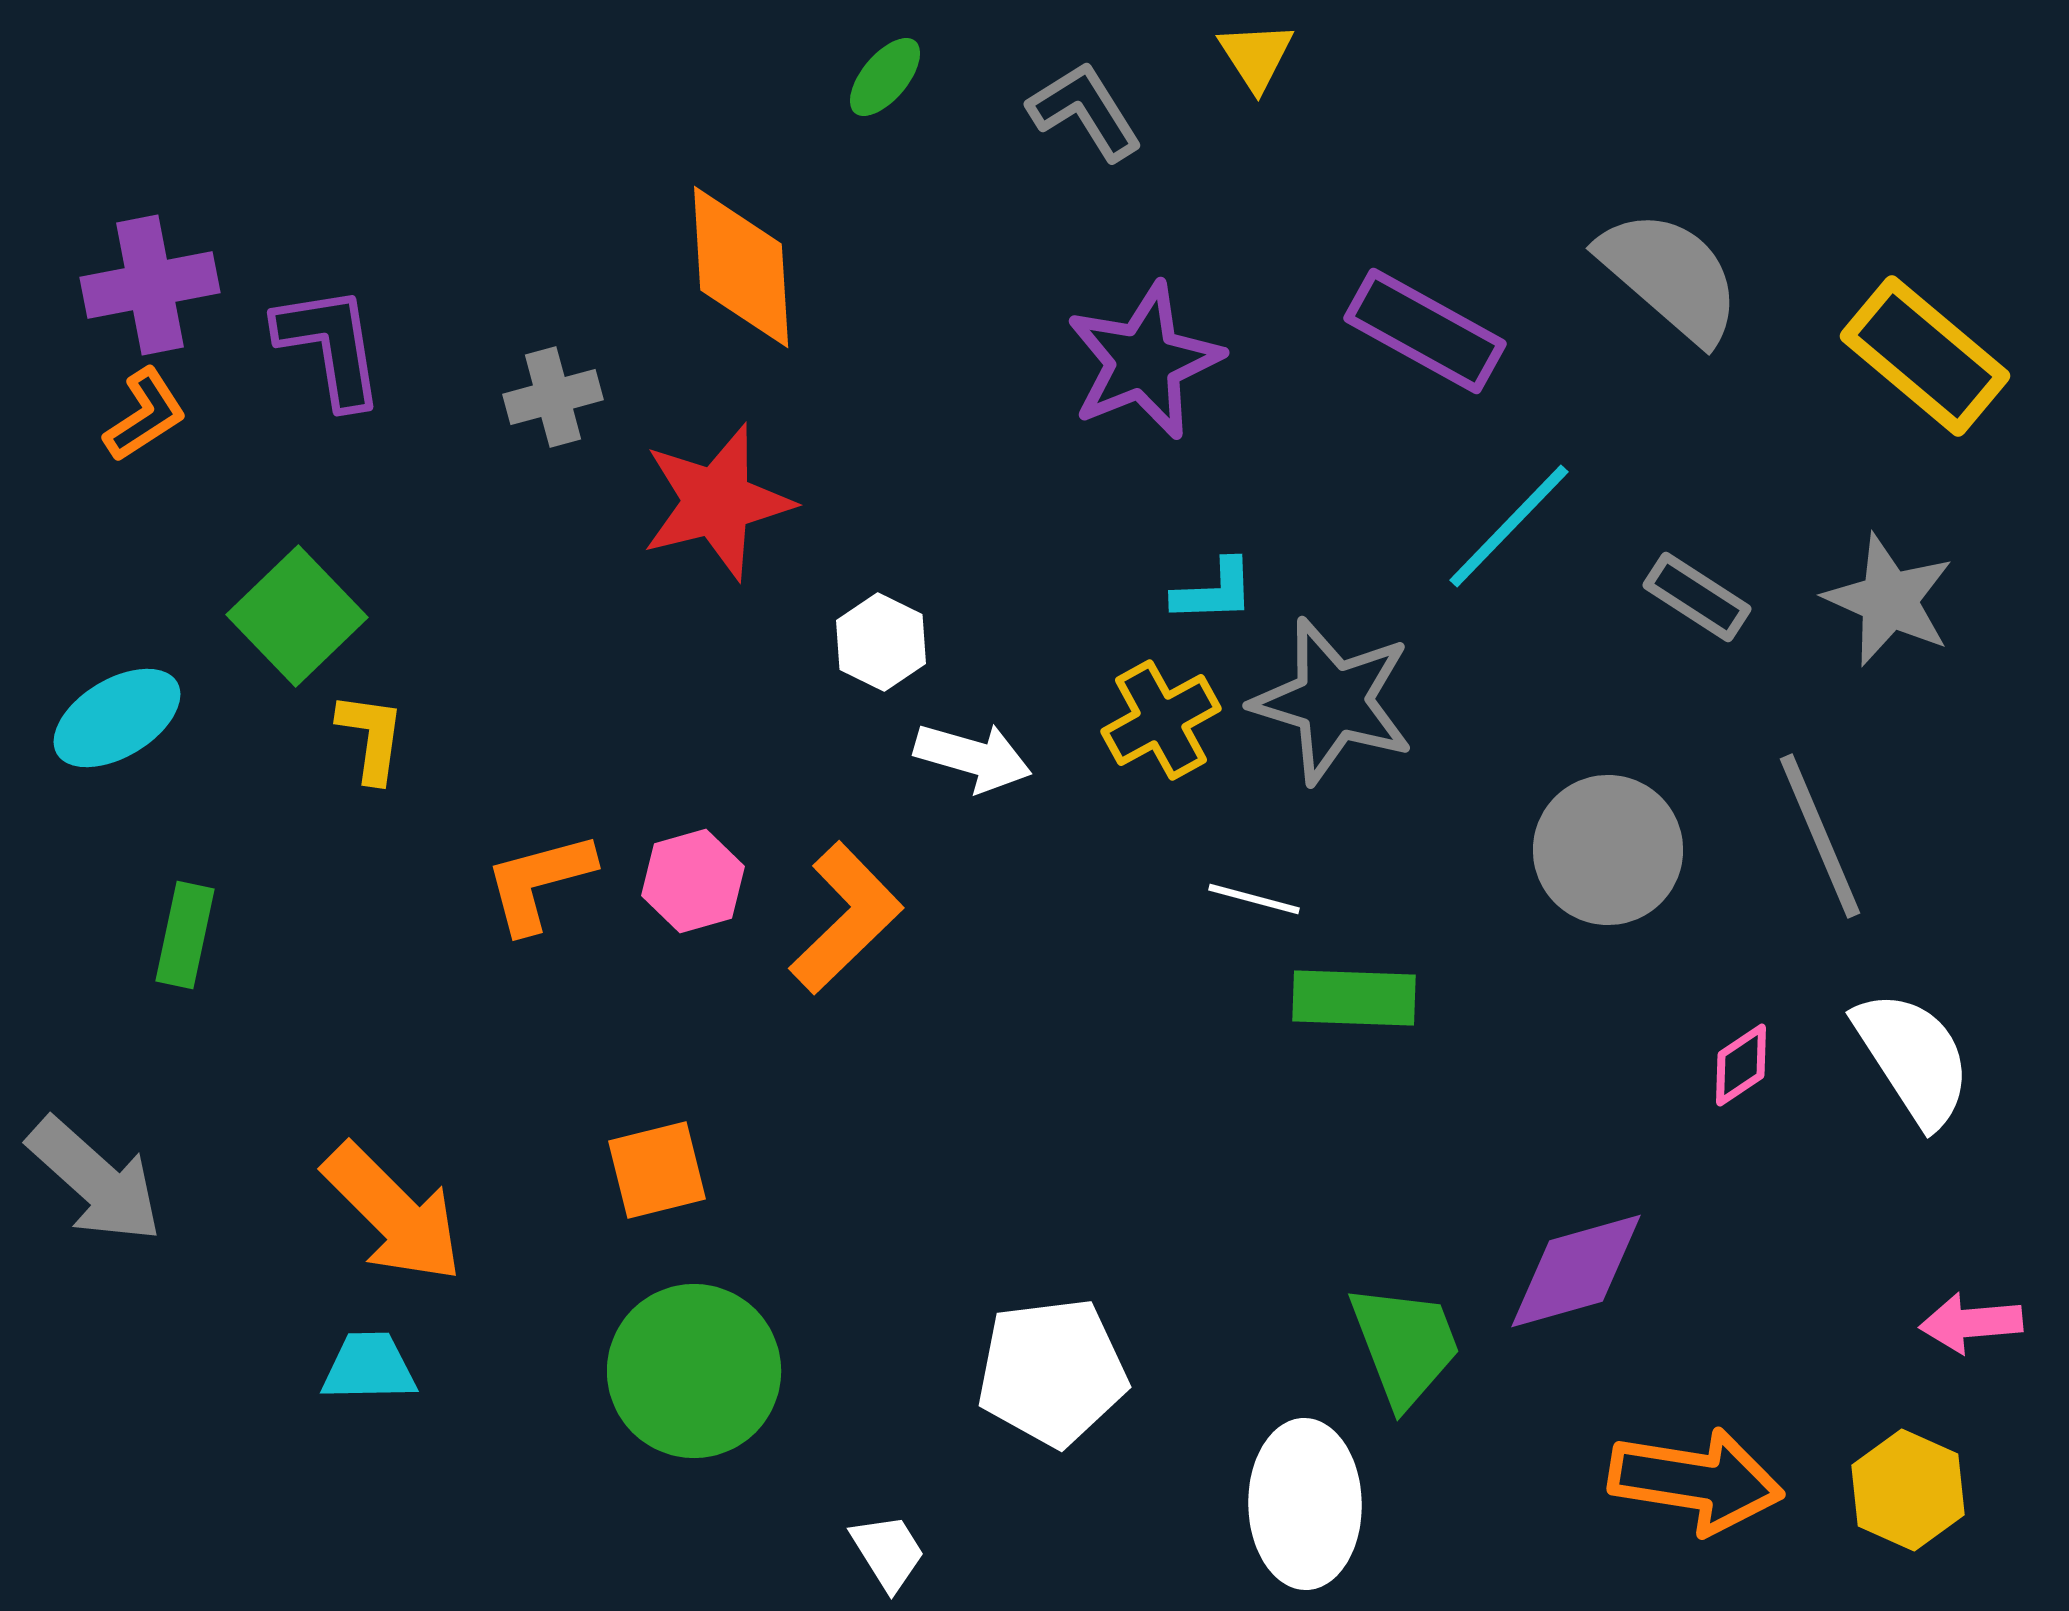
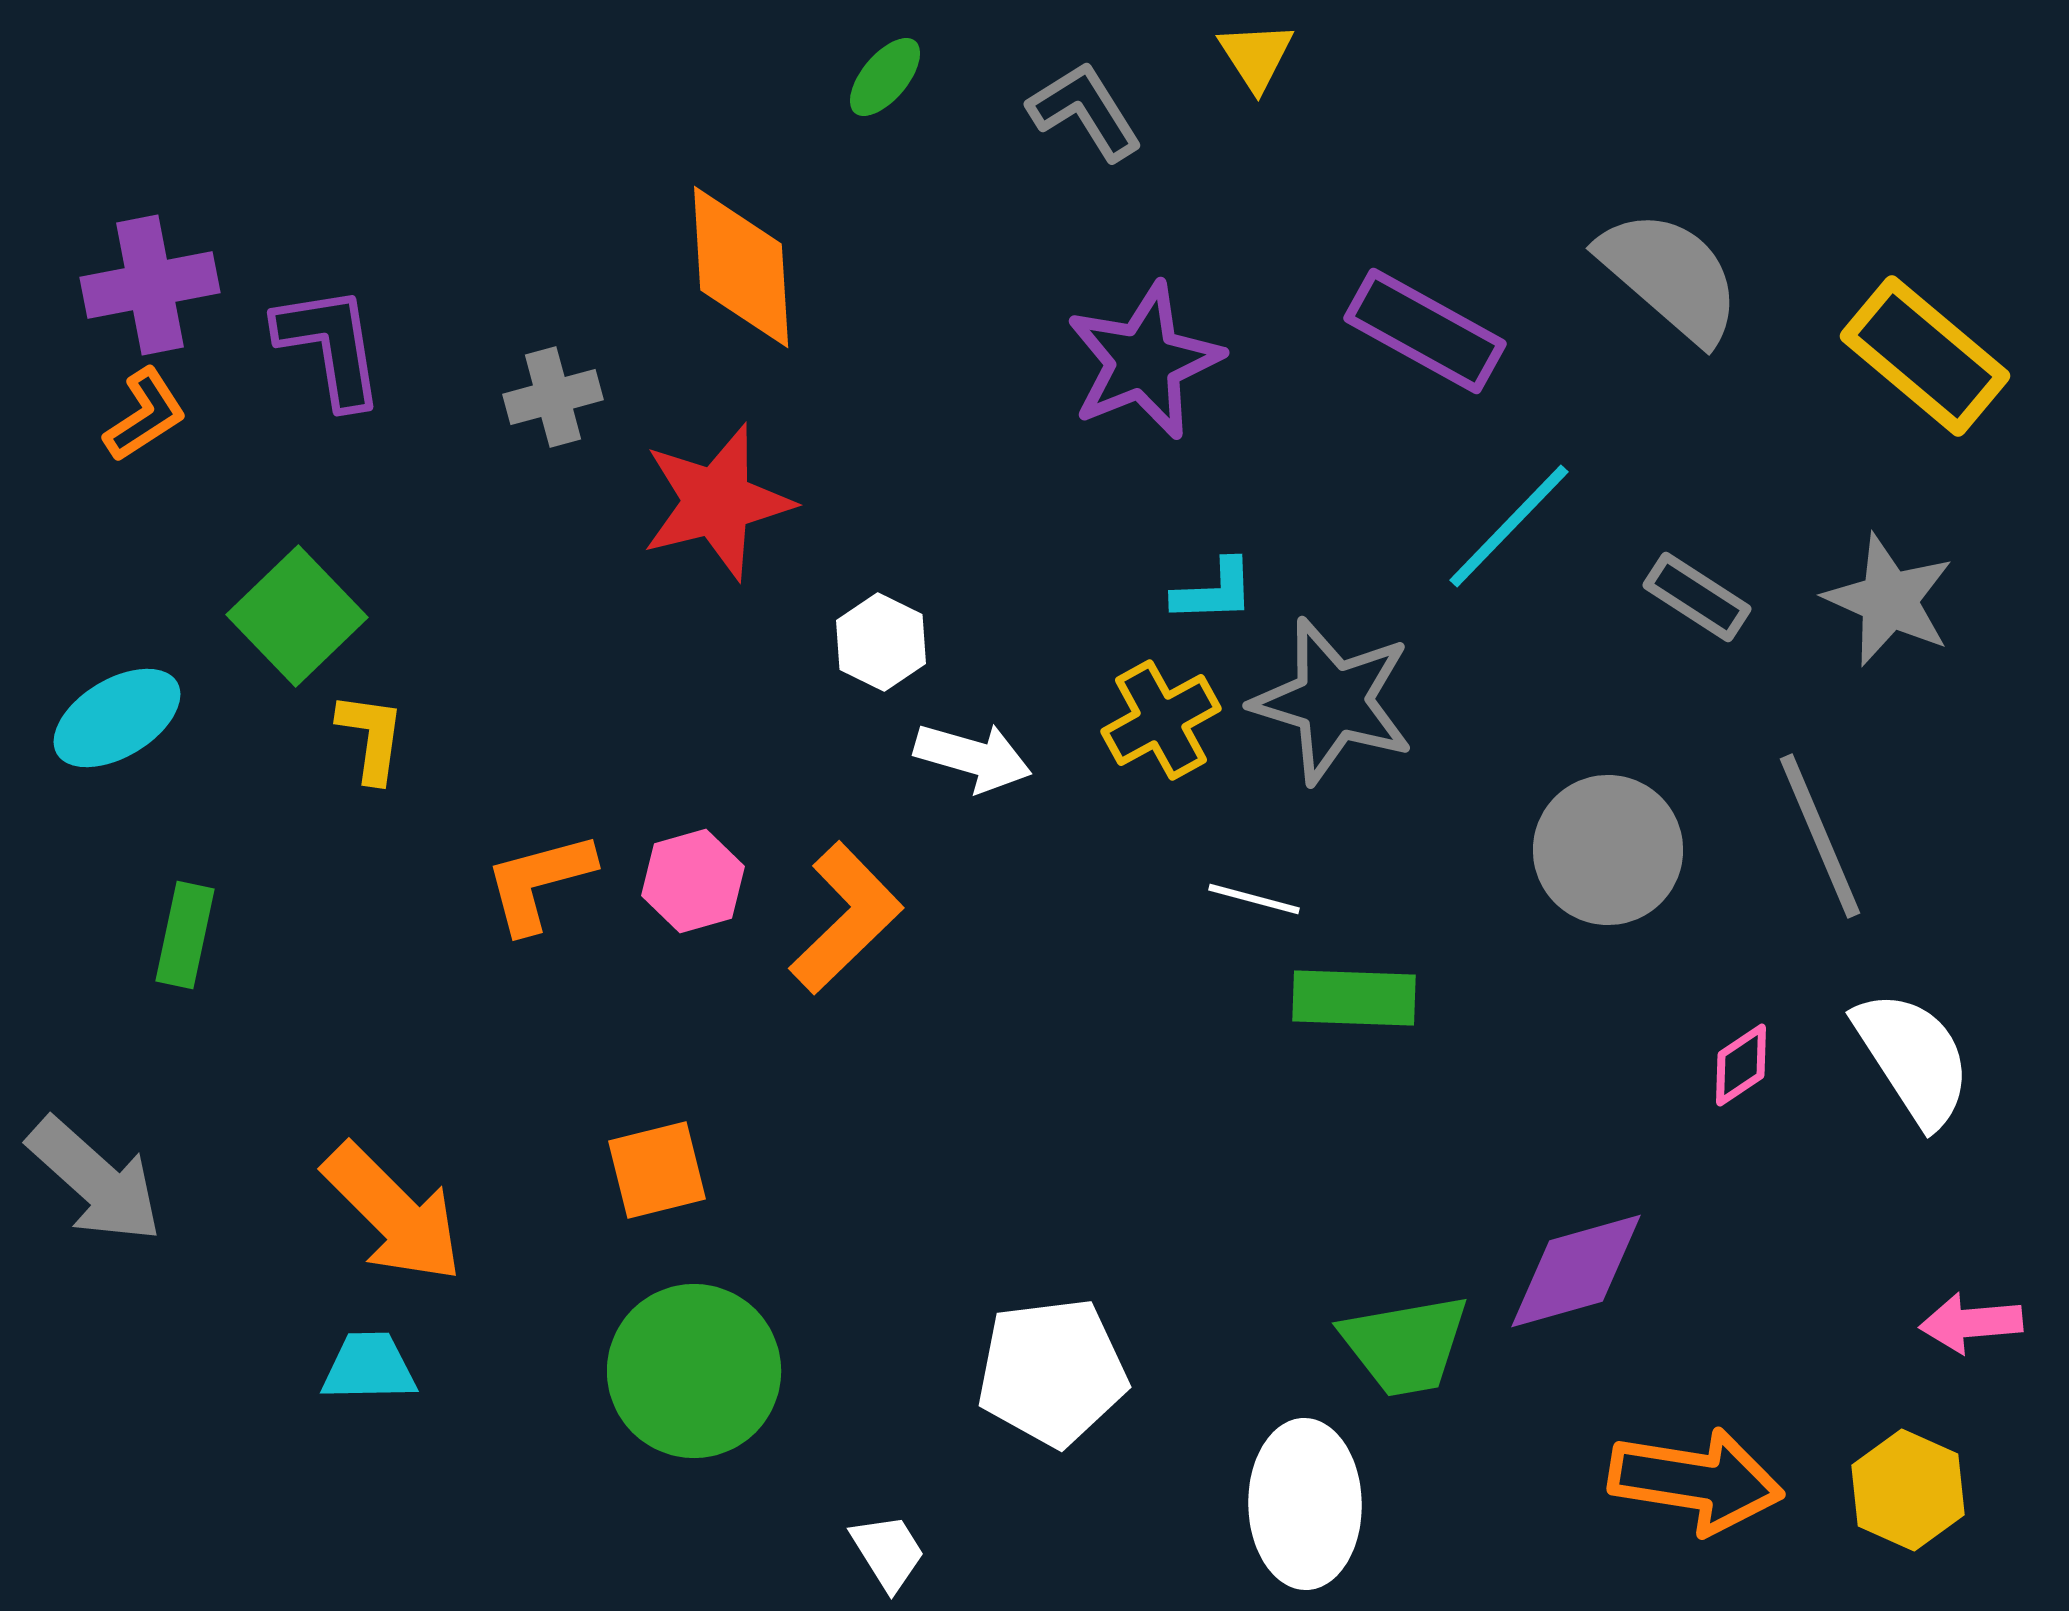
green trapezoid at (1405, 1345): rotated 101 degrees clockwise
